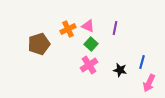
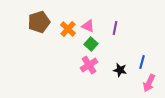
orange cross: rotated 21 degrees counterclockwise
brown pentagon: moved 22 px up
